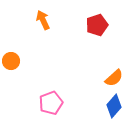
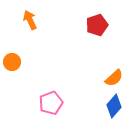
orange arrow: moved 13 px left
orange circle: moved 1 px right, 1 px down
